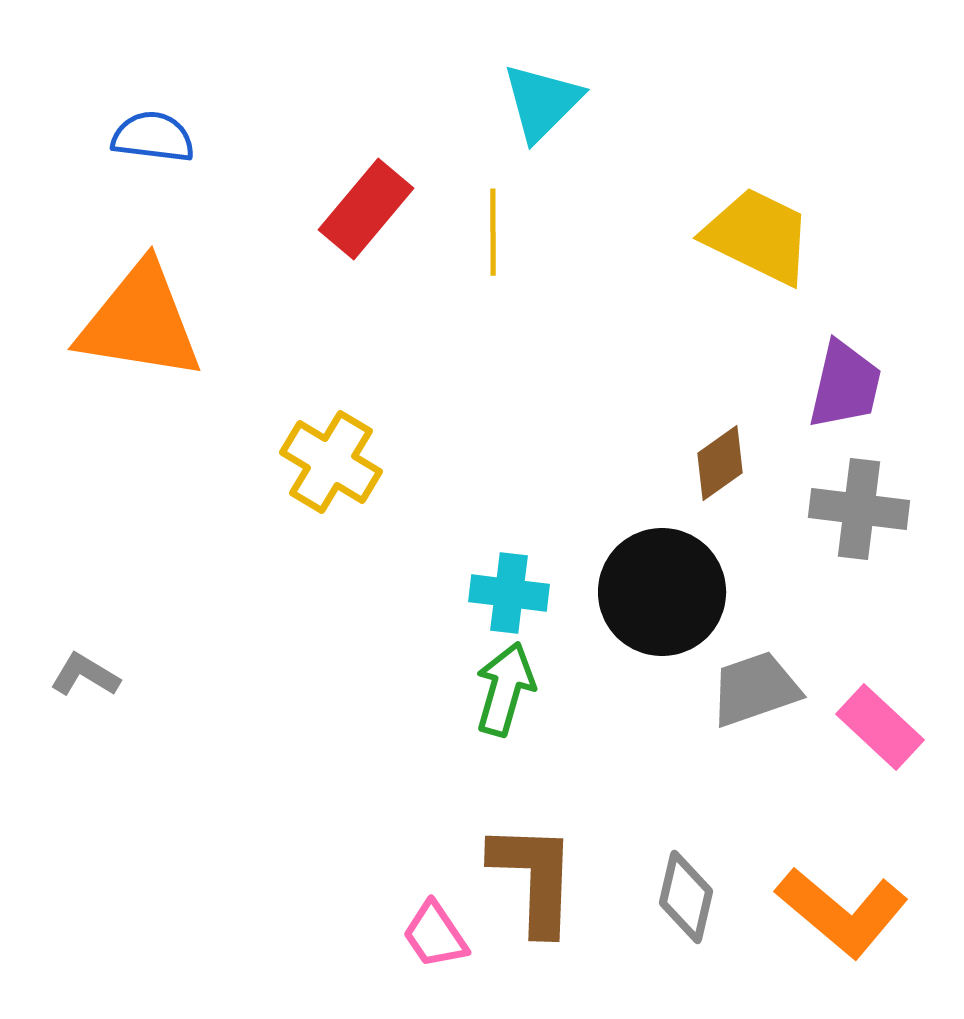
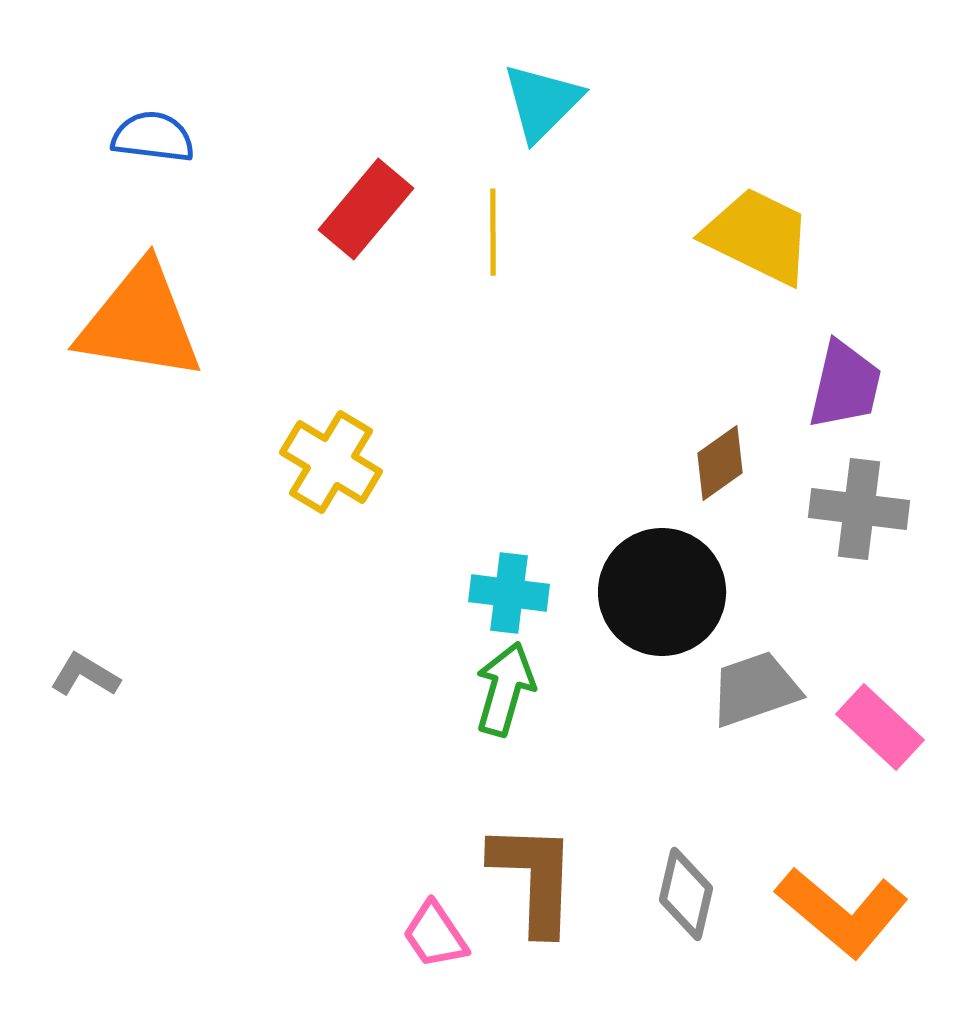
gray diamond: moved 3 px up
